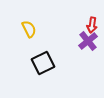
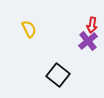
black square: moved 15 px right, 12 px down; rotated 25 degrees counterclockwise
